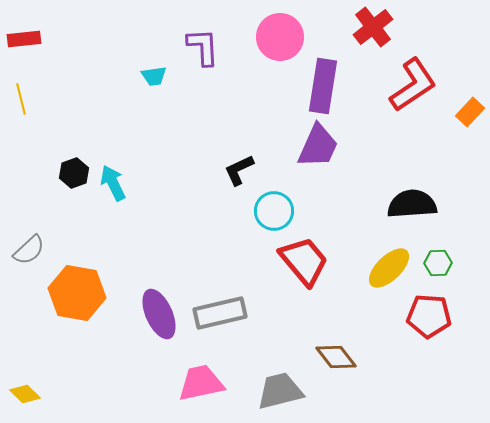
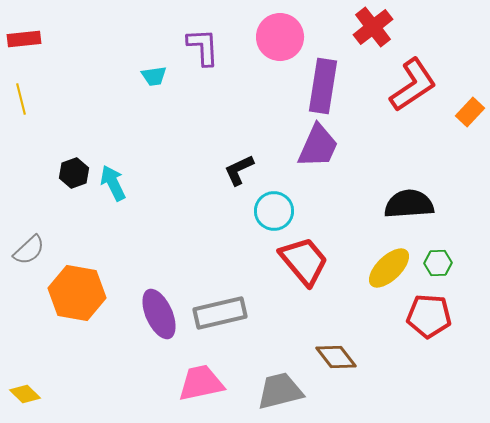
black semicircle: moved 3 px left
